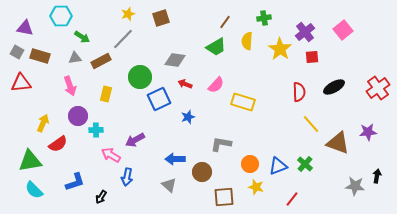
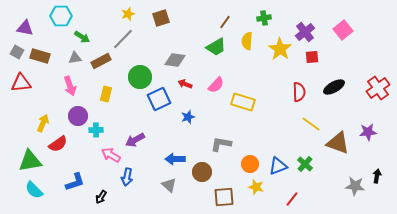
yellow line at (311, 124): rotated 12 degrees counterclockwise
